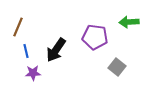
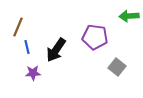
green arrow: moved 6 px up
blue line: moved 1 px right, 4 px up
